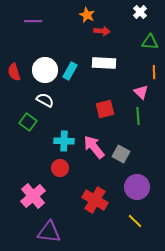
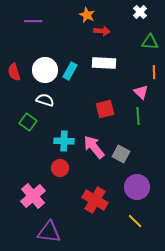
white semicircle: rotated 12 degrees counterclockwise
